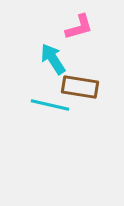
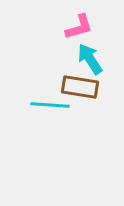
cyan arrow: moved 37 px right
cyan line: rotated 9 degrees counterclockwise
